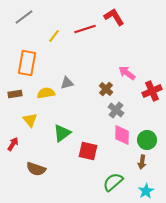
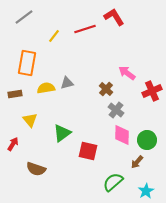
yellow semicircle: moved 5 px up
brown arrow: moved 5 px left; rotated 32 degrees clockwise
